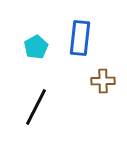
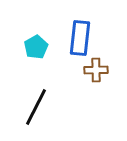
brown cross: moved 7 px left, 11 px up
